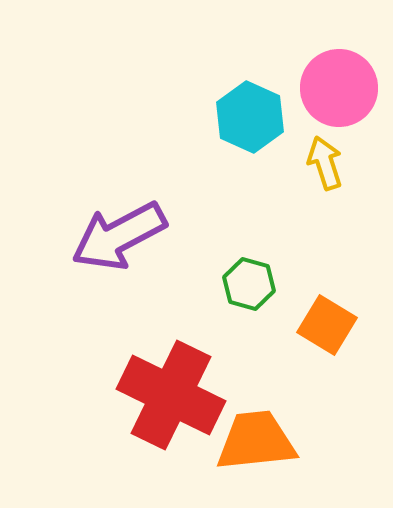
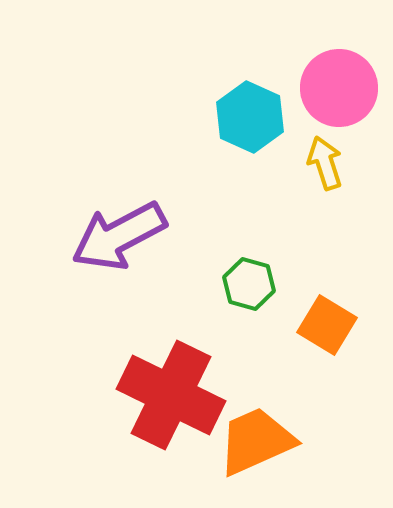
orange trapezoid: rotated 18 degrees counterclockwise
